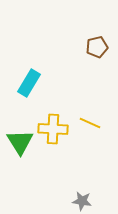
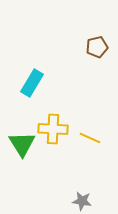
cyan rectangle: moved 3 px right
yellow line: moved 15 px down
green triangle: moved 2 px right, 2 px down
